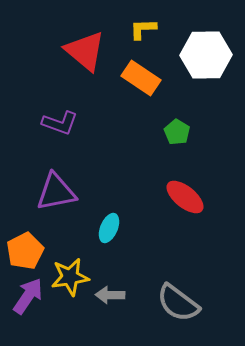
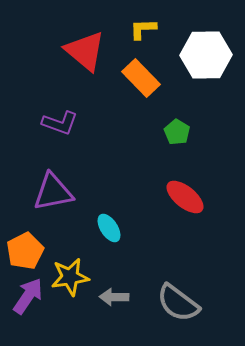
orange rectangle: rotated 12 degrees clockwise
purple triangle: moved 3 px left
cyan ellipse: rotated 56 degrees counterclockwise
gray arrow: moved 4 px right, 2 px down
